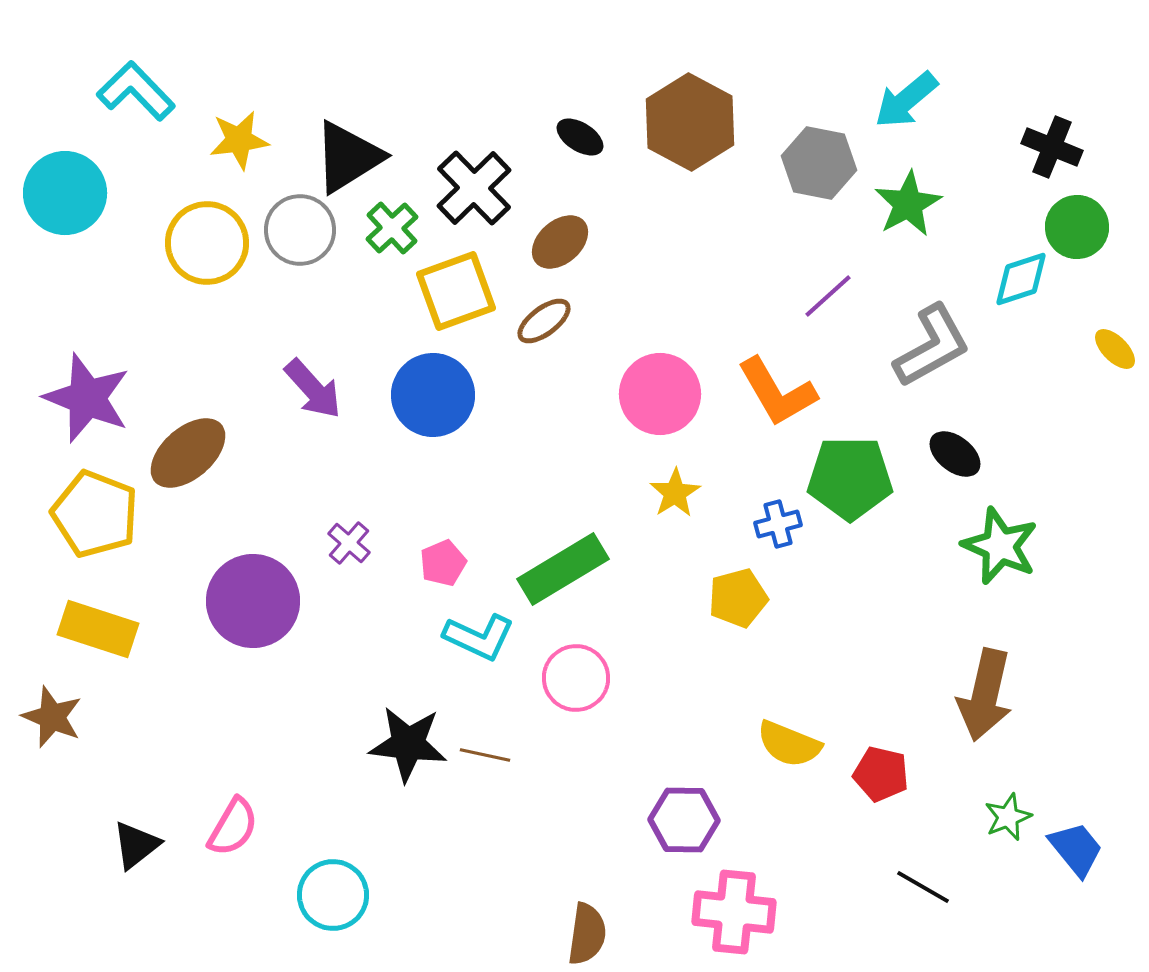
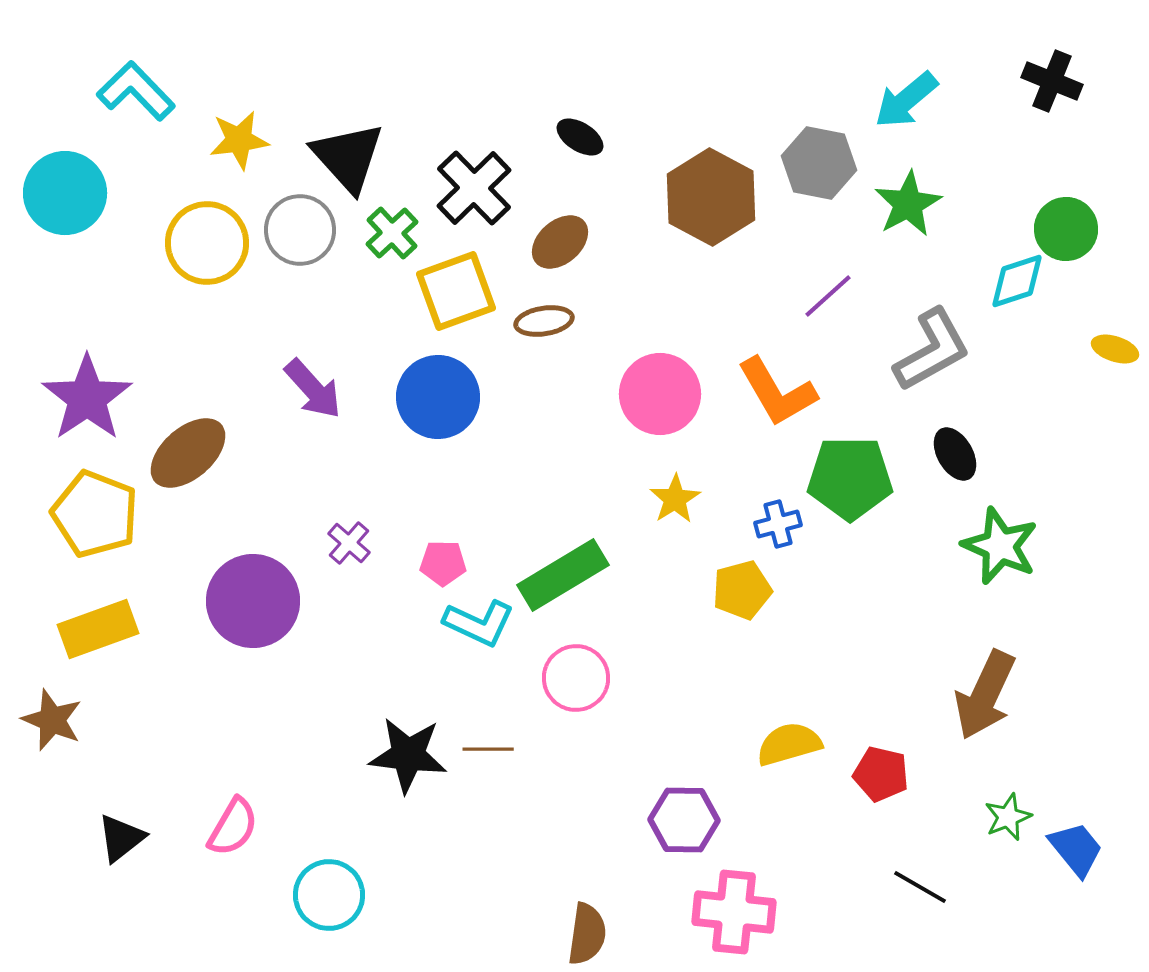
brown hexagon at (690, 122): moved 21 px right, 75 px down
black cross at (1052, 147): moved 66 px up
black triangle at (348, 157): rotated 40 degrees counterclockwise
green circle at (1077, 227): moved 11 px left, 2 px down
green cross at (392, 228): moved 5 px down
cyan diamond at (1021, 279): moved 4 px left, 2 px down
brown ellipse at (544, 321): rotated 28 degrees clockwise
gray L-shape at (932, 346): moved 4 px down
yellow ellipse at (1115, 349): rotated 27 degrees counterclockwise
blue circle at (433, 395): moved 5 px right, 2 px down
purple star at (87, 398): rotated 16 degrees clockwise
black ellipse at (955, 454): rotated 22 degrees clockwise
yellow star at (675, 493): moved 6 px down
pink pentagon at (443, 563): rotated 24 degrees clockwise
green rectangle at (563, 569): moved 6 px down
yellow pentagon at (738, 598): moved 4 px right, 8 px up
yellow rectangle at (98, 629): rotated 38 degrees counterclockwise
cyan L-shape at (479, 637): moved 14 px up
brown arrow at (985, 695): rotated 12 degrees clockwise
brown star at (52, 717): moved 3 px down
black star at (408, 744): moved 11 px down
yellow semicircle at (789, 744): rotated 142 degrees clockwise
brown line at (485, 755): moved 3 px right, 6 px up; rotated 12 degrees counterclockwise
black triangle at (136, 845): moved 15 px left, 7 px up
black line at (923, 887): moved 3 px left
cyan circle at (333, 895): moved 4 px left
